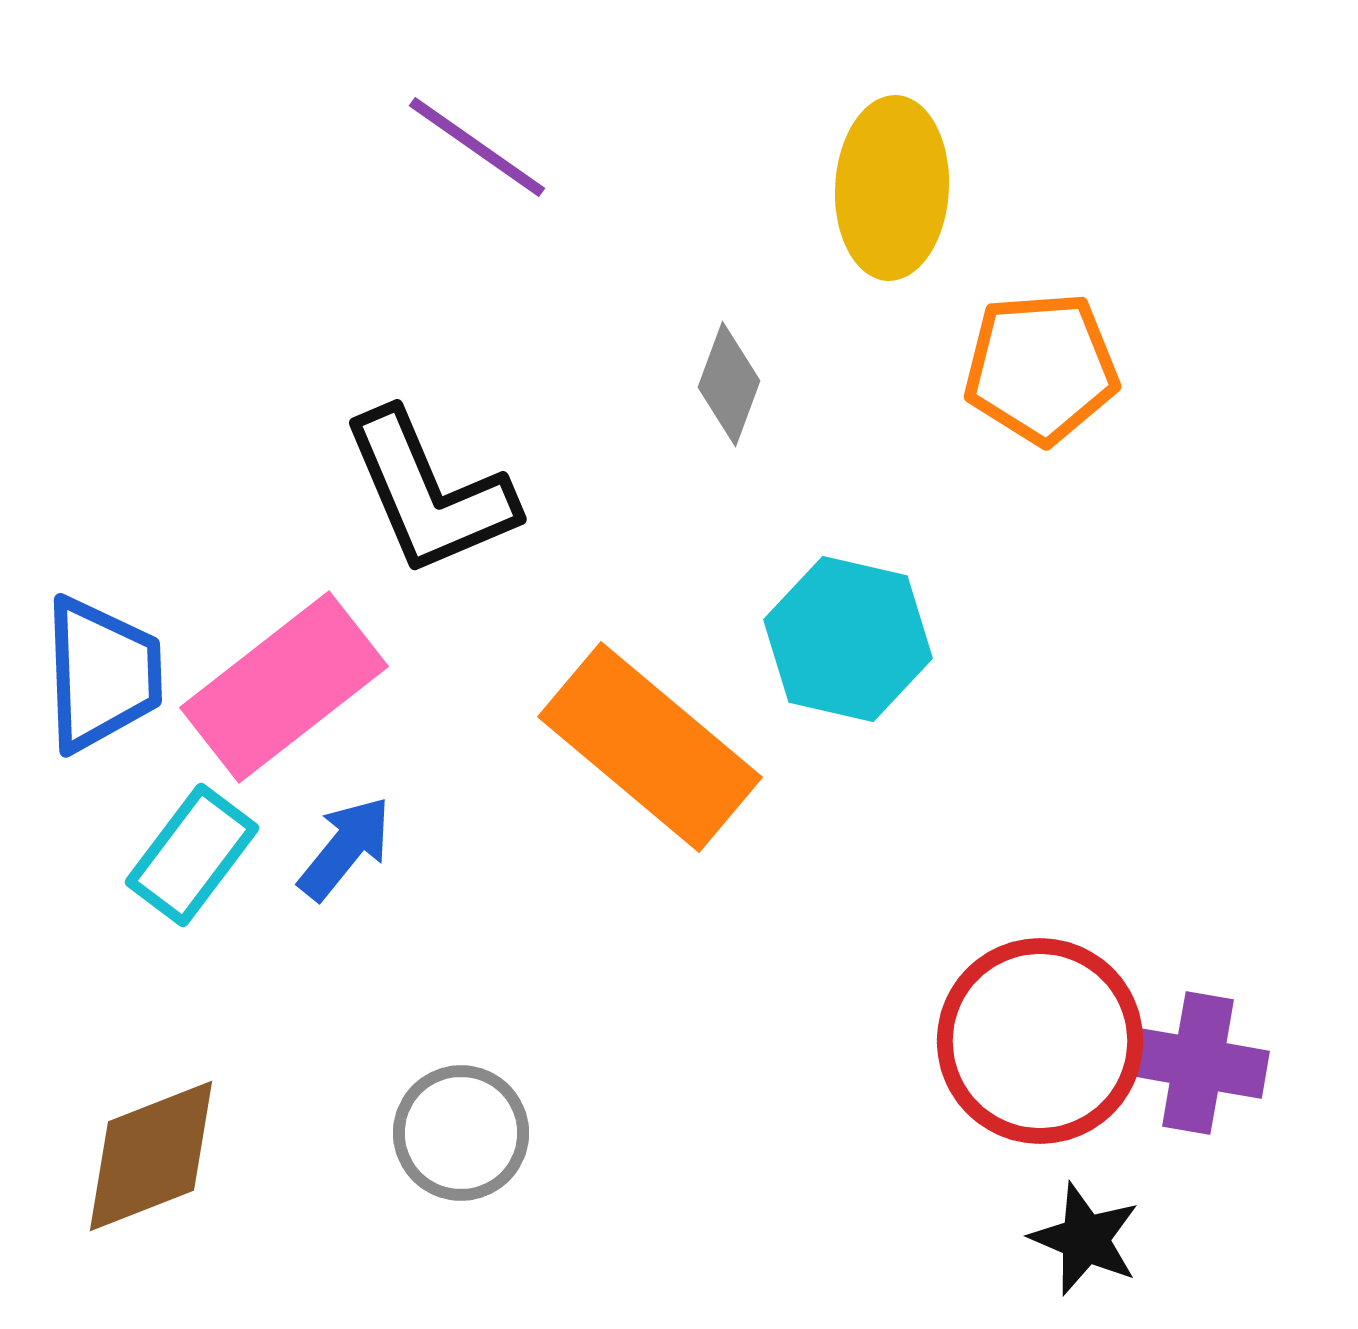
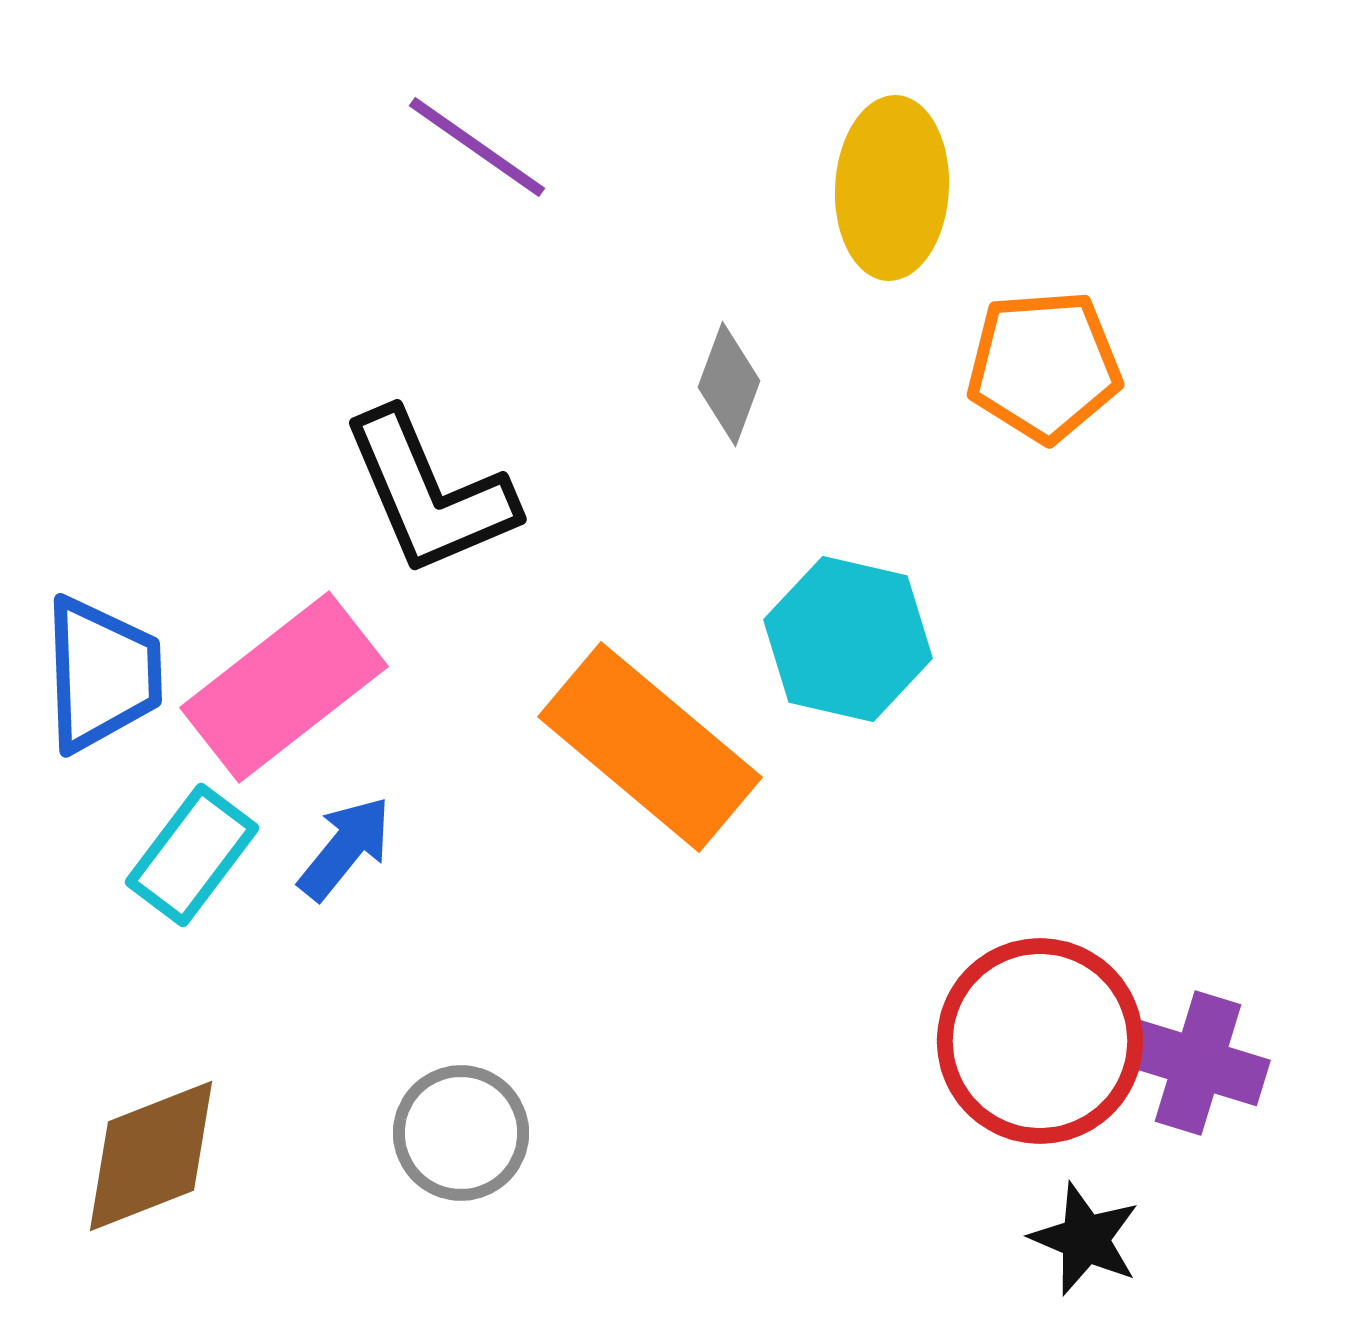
orange pentagon: moved 3 px right, 2 px up
purple cross: rotated 7 degrees clockwise
